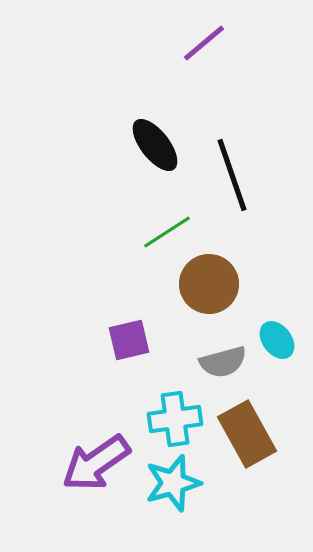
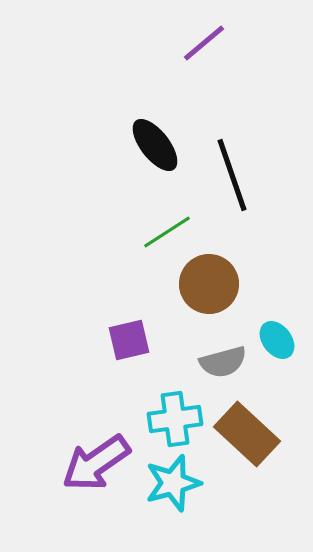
brown rectangle: rotated 18 degrees counterclockwise
